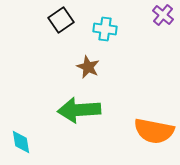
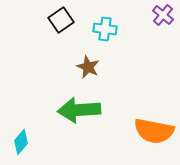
cyan diamond: rotated 50 degrees clockwise
